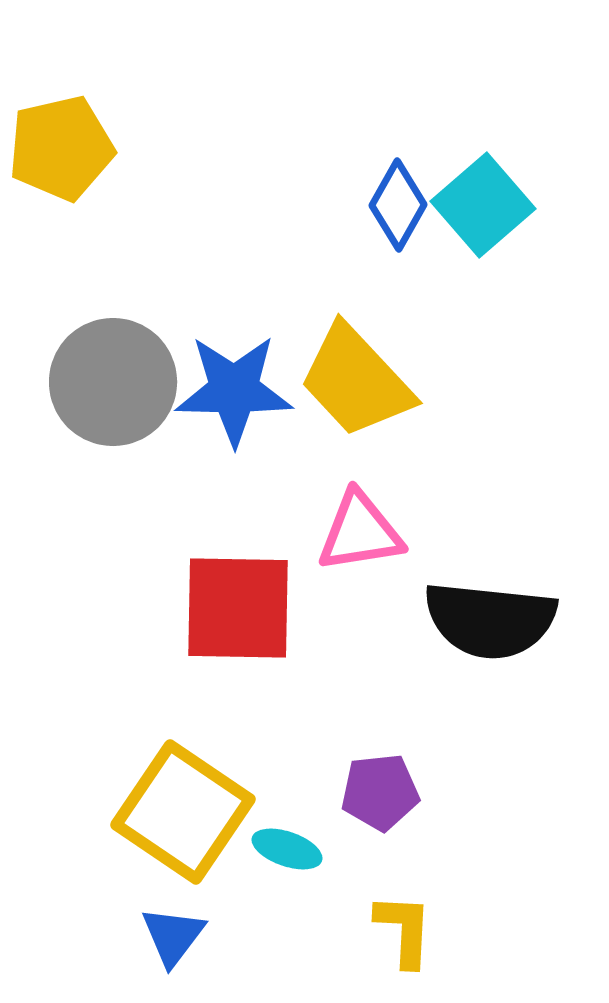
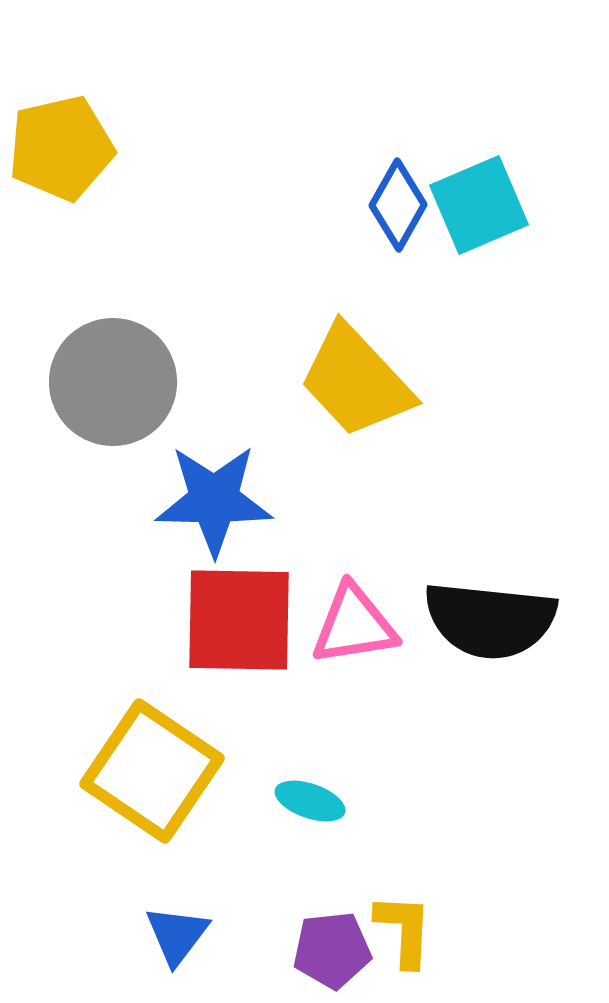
cyan square: moved 4 px left; rotated 18 degrees clockwise
blue star: moved 20 px left, 110 px down
pink triangle: moved 6 px left, 93 px down
red square: moved 1 px right, 12 px down
purple pentagon: moved 48 px left, 158 px down
yellow square: moved 31 px left, 41 px up
cyan ellipse: moved 23 px right, 48 px up
blue triangle: moved 4 px right, 1 px up
